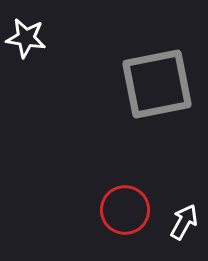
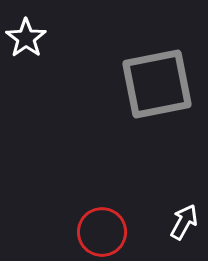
white star: rotated 27 degrees clockwise
red circle: moved 23 px left, 22 px down
